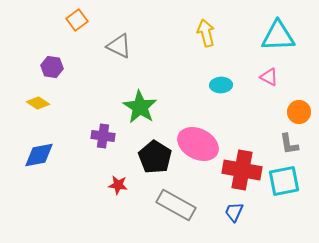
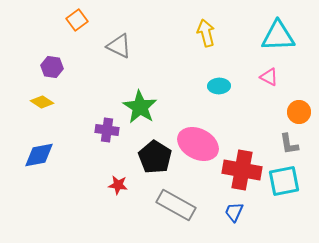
cyan ellipse: moved 2 px left, 1 px down
yellow diamond: moved 4 px right, 1 px up
purple cross: moved 4 px right, 6 px up
